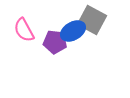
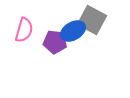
pink semicircle: rotated 135 degrees counterclockwise
